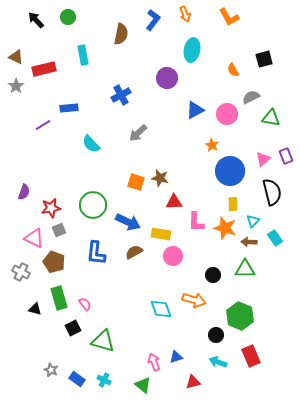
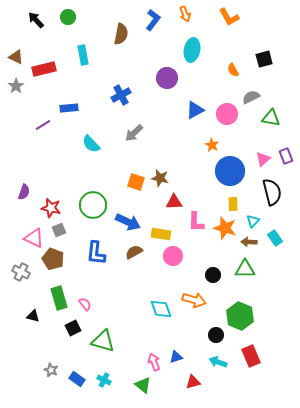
gray arrow at (138, 133): moved 4 px left
red star at (51, 208): rotated 24 degrees clockwise
brown pentagon at (54, 262): moved 1 px left, 3 px up
black triangle at (35, 309): moved 2 px left, 7 px down
